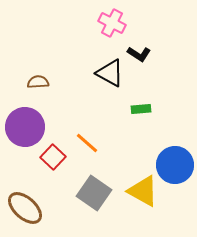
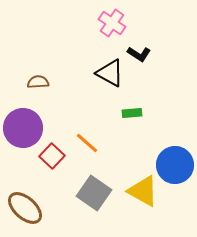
pink cross: rotated 8 degrees clockwise
green rectangle: moved 9 px left, 4 px down
purple circle: moved 2 px left, 1 px down
red square: moved 1 px left, 1 px up
